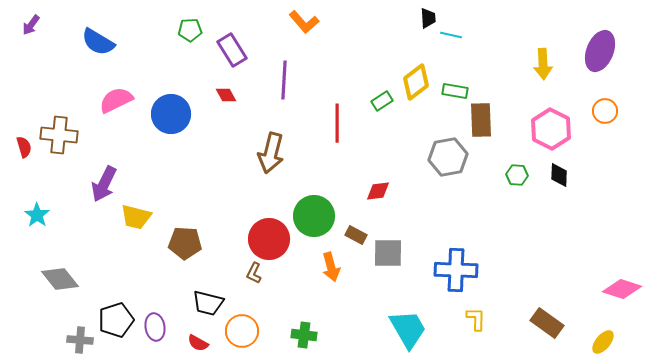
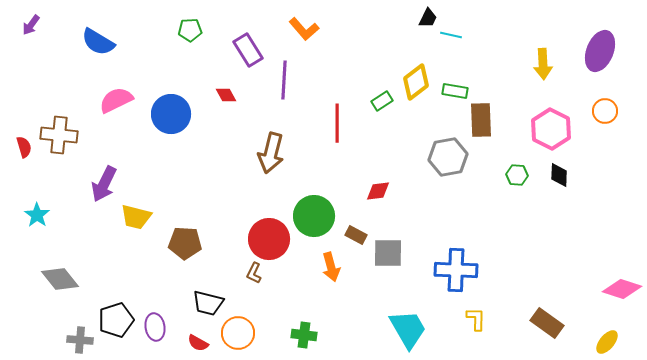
black trapezoid at (428, 18): rotated 30 degrees clockwise
orange L-shape at (304, 22): moved 7 px down
purple rectangle at (232, 50): moved 16 px right
orange circle at (242, 331): moved 4 px left, 2 px down
yellow ellipse at (603, 342): moved 4 px right
